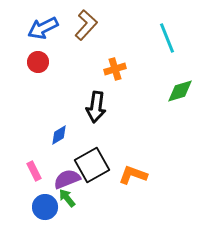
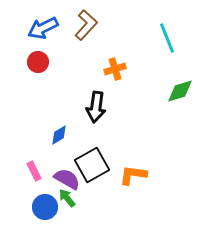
orange L-shape: rotated 12 degrees counterclockwise
purple semicircle: rotated 52 degrees clockwise
